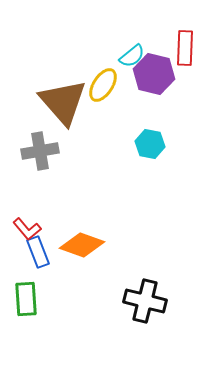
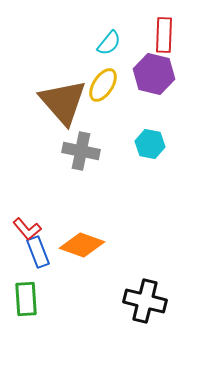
red rectangle: moved 21 px left, 13 px up
cyan semicircle: moved 23 px left, 13 px up; rotated 12 degrees counterclockwise
gray cross: moved 41 px right; rotated 21 degrees clockwise
